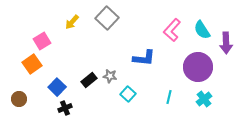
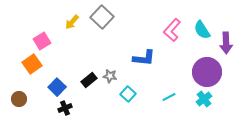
gray square: moved 5 px left, 1 px up
purple circle: moved 9 px right, 5 px down
cyan line: rotated 48 degrees clockwise
